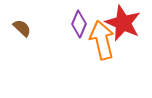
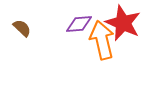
purple diamond: rotated 64 degrees clockwise
